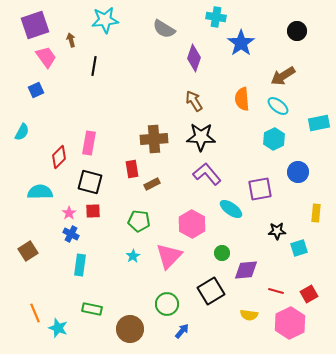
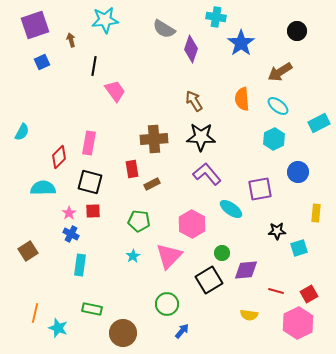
pink trapezoid at (46, 57): moved 69 px right, 34 px down
purple diamond at (194, 58): moved 3 px left, 9 px up
brown arrow at (283, 76): moved 3 px left, 4 px up
blue square at (36, 90): moved 6 px right, 28 px up
cyan rectangle at (319, 123): rotated 15 degrees counterclockwise
cyan semicircle at (40, 192): moved 3 px right, 4 px up
black square at (211, 291): moved 2 px left, 11 px up
orange line at (35, 313): rotated 36 degrees clockwise
pink hexagon at (290, 323): moved 8 px right
brown circle at (130, 329): moved 7 px left, 4 px down
